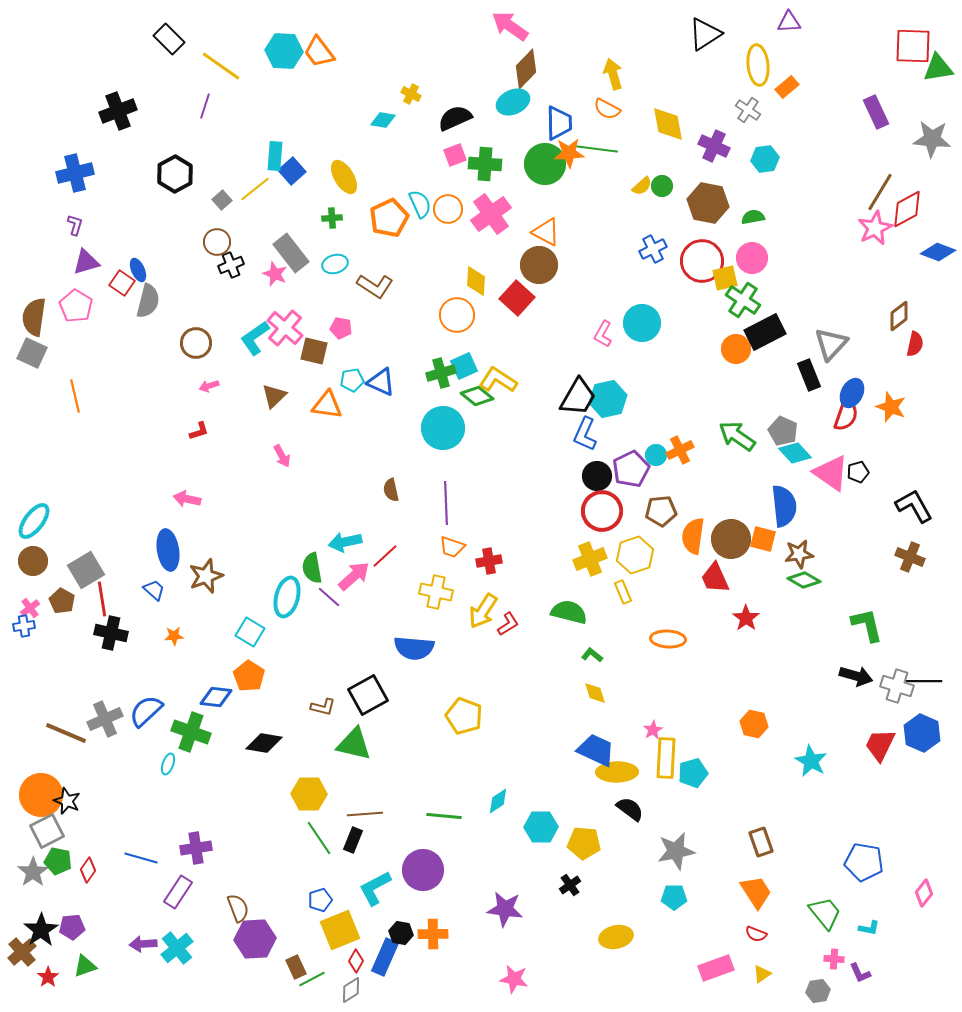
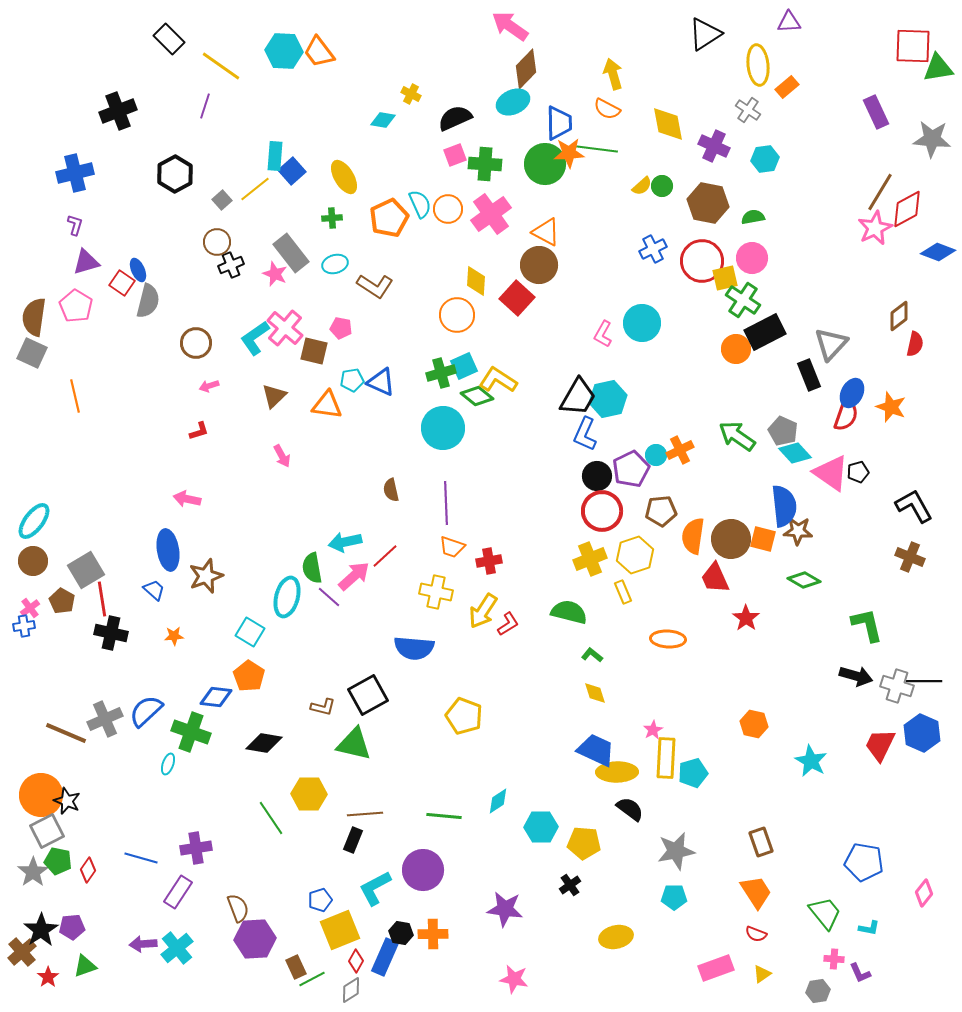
brown star at (799, 554): moved 1 px left, 23 px up; rotated 12 degrees clockwise
green line at (319, 838): moved 48 px left, 20 px up
